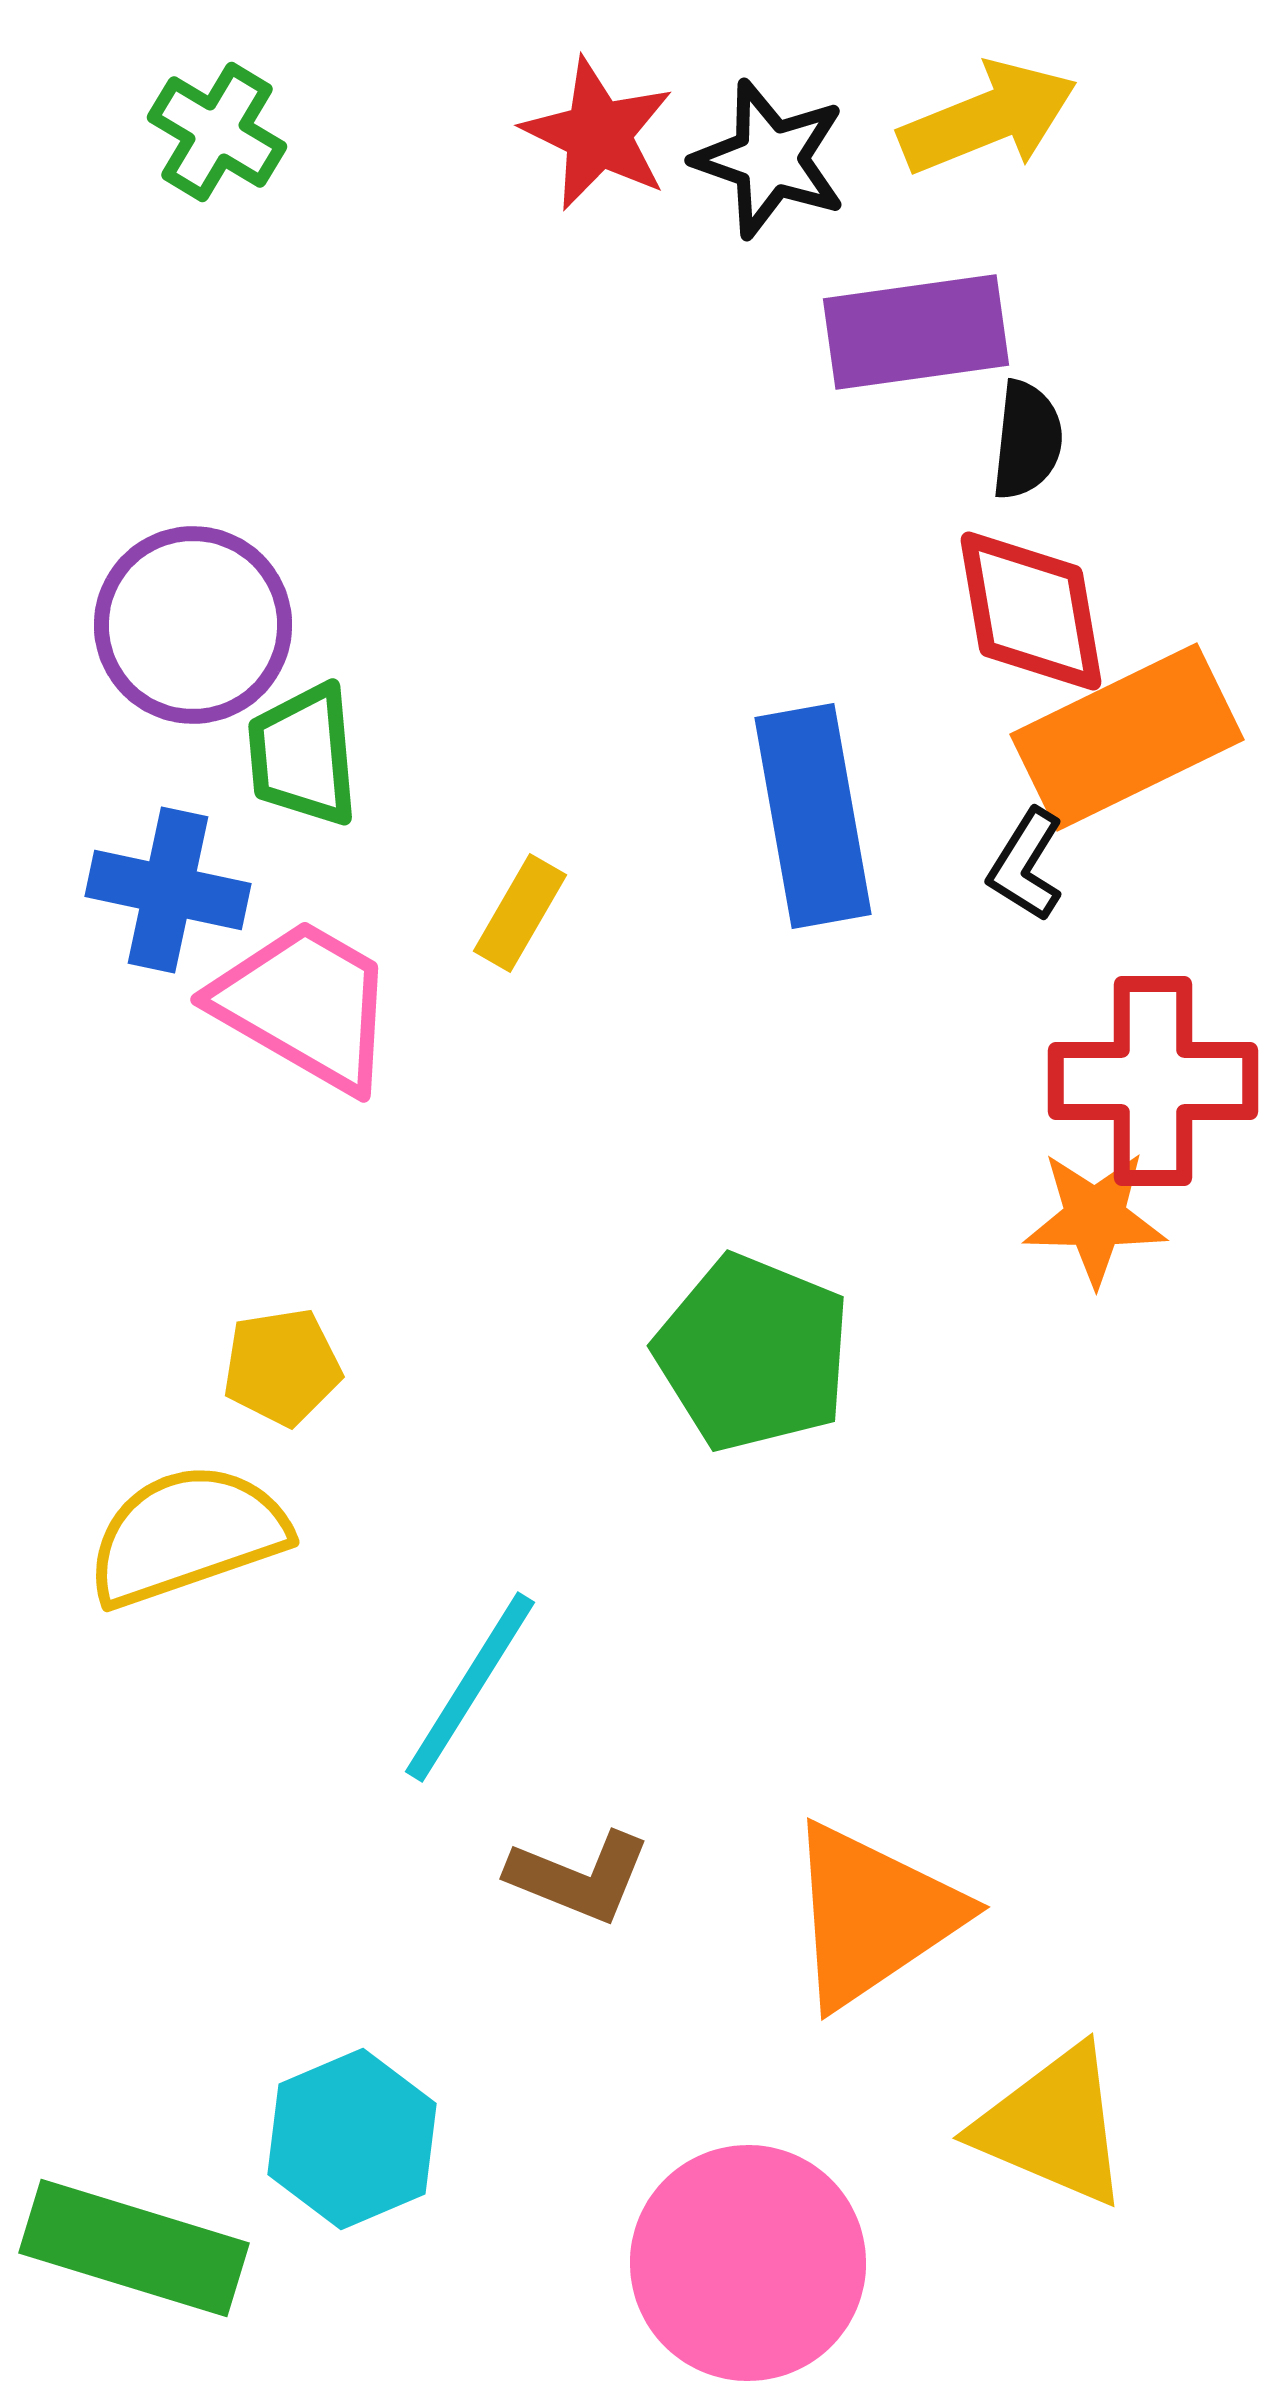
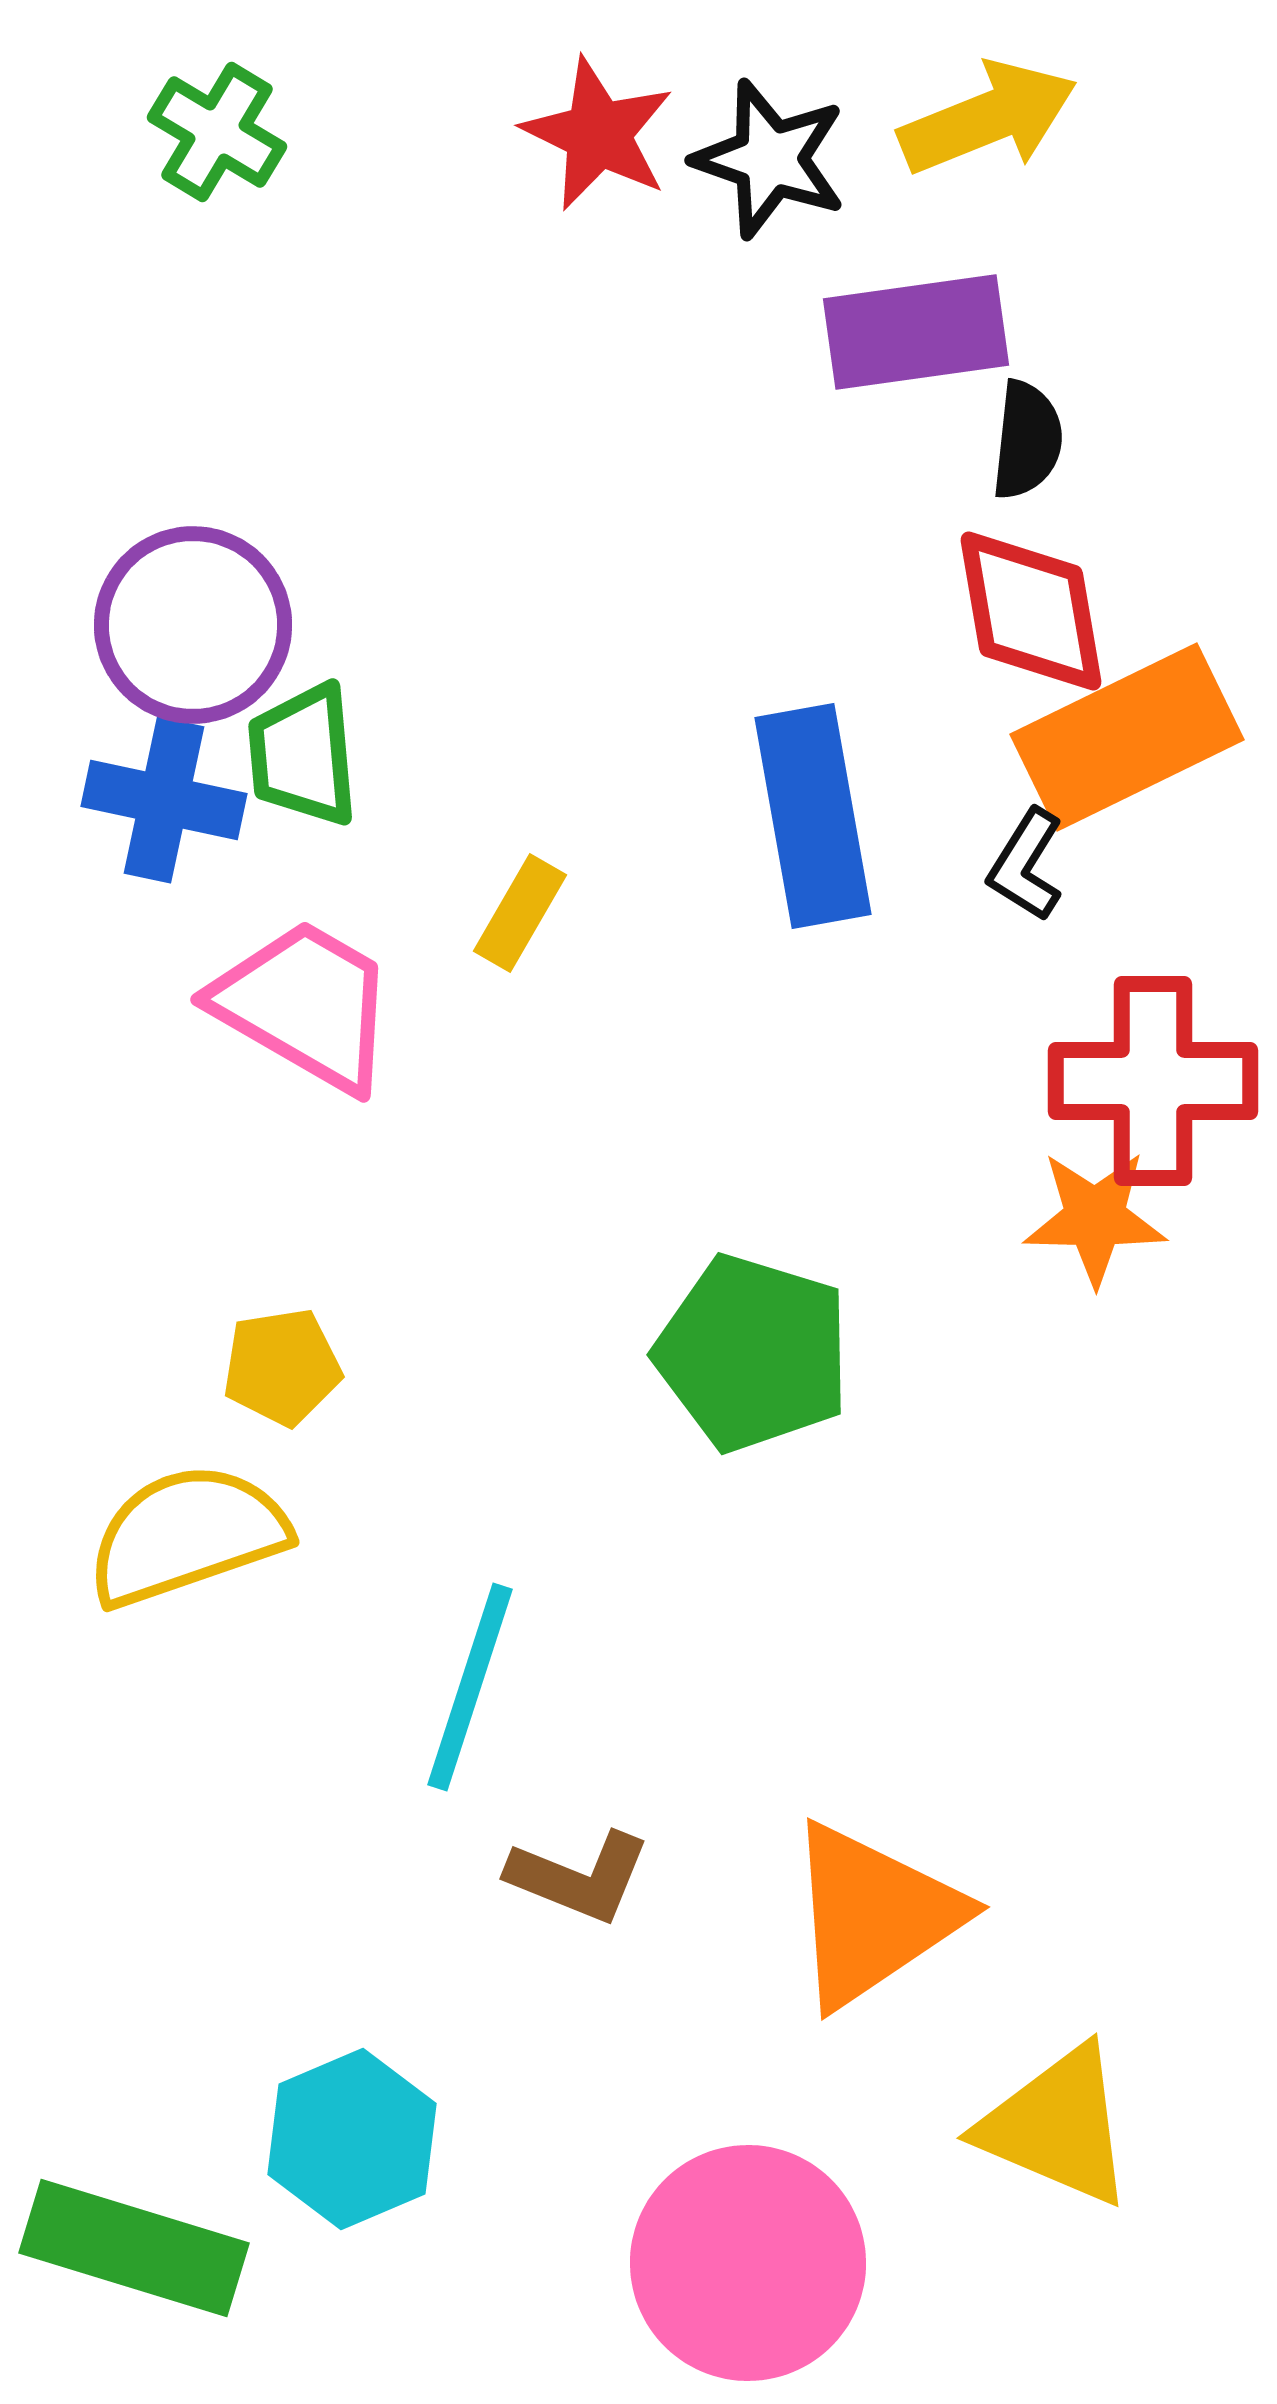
blue cross: moved 4 px left, 90 px up
green pentagon: rotated 5 degrees counterclockwise
cyan line: rotated 14 degrees counterclockwise
yellow triangle: moved 4 px right
